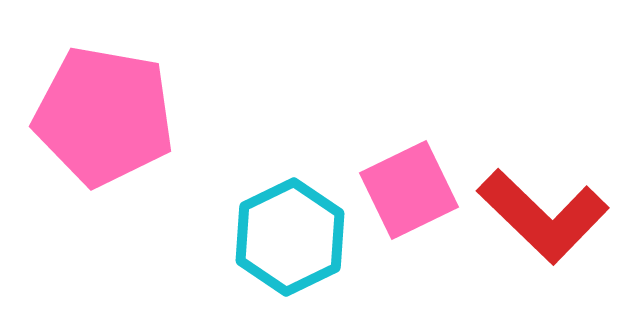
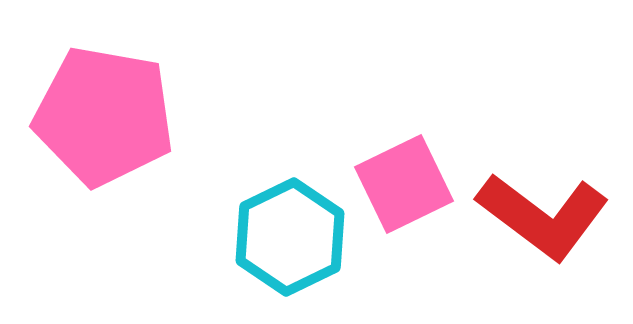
pink square: moved 5 px left, 6 px up
red L-shape: rotated 7 degrees counterclockwise
